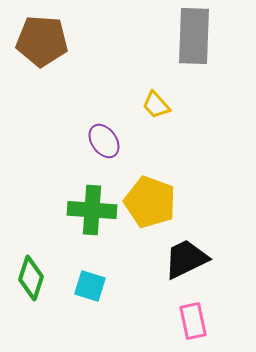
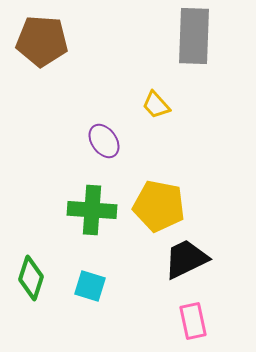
yellow pentagon: moved 9 px right, 4 px down; rotated 9 degrees counterclockwise
